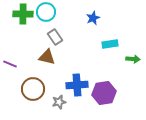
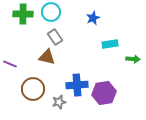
cyan circle: moved 5 px right
